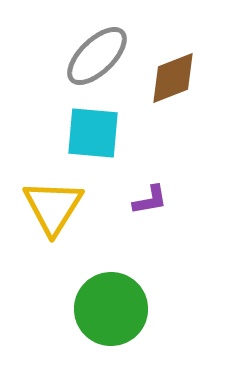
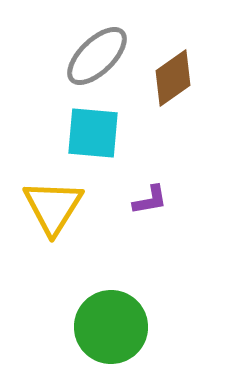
brown diamond: rotated 14 degrees counterclockwise
green circle: moved 18 px down
